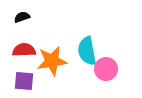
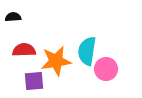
black semicircle: moved 9 px left; rotated 14 degrees clockwise
cyan semicircle: rotated 20 degrees clockwise
orange star: moved 4 px right
purple square: moved 10 px right; rotated 10 degrees counterclockwise
